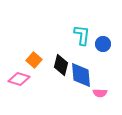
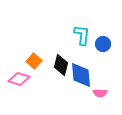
orange square: moved 1 px down
